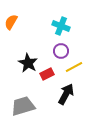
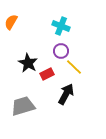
yellow line: rotated 72 degrees clockwise
